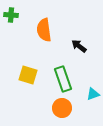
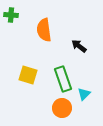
cyan triangle: moved 9 px left; rotated 24 degrees counterclockwise
